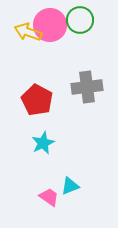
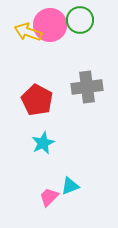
pink trapezoid: rotated 80 degrees counterclockwise
